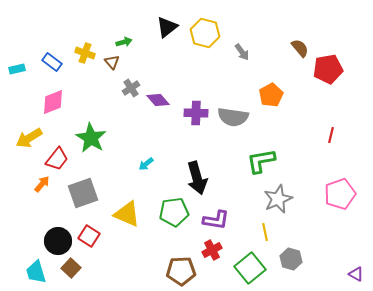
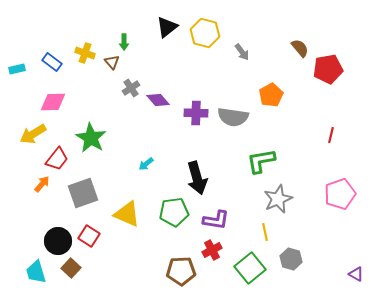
green arrow: rotated 105 degrees clockwise
pink diamond: rotated 20 degrees clockwise
yellow arrow: moved 4 px right, 4 px up
